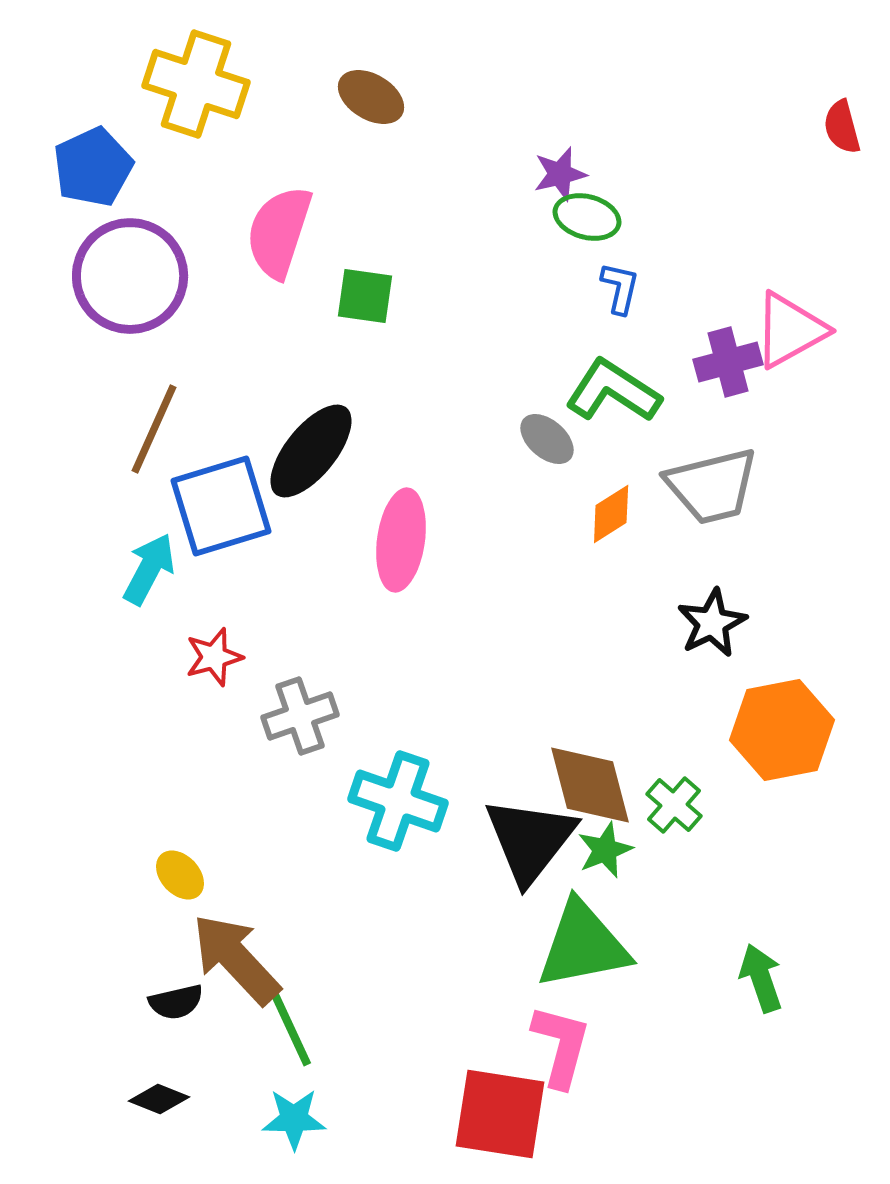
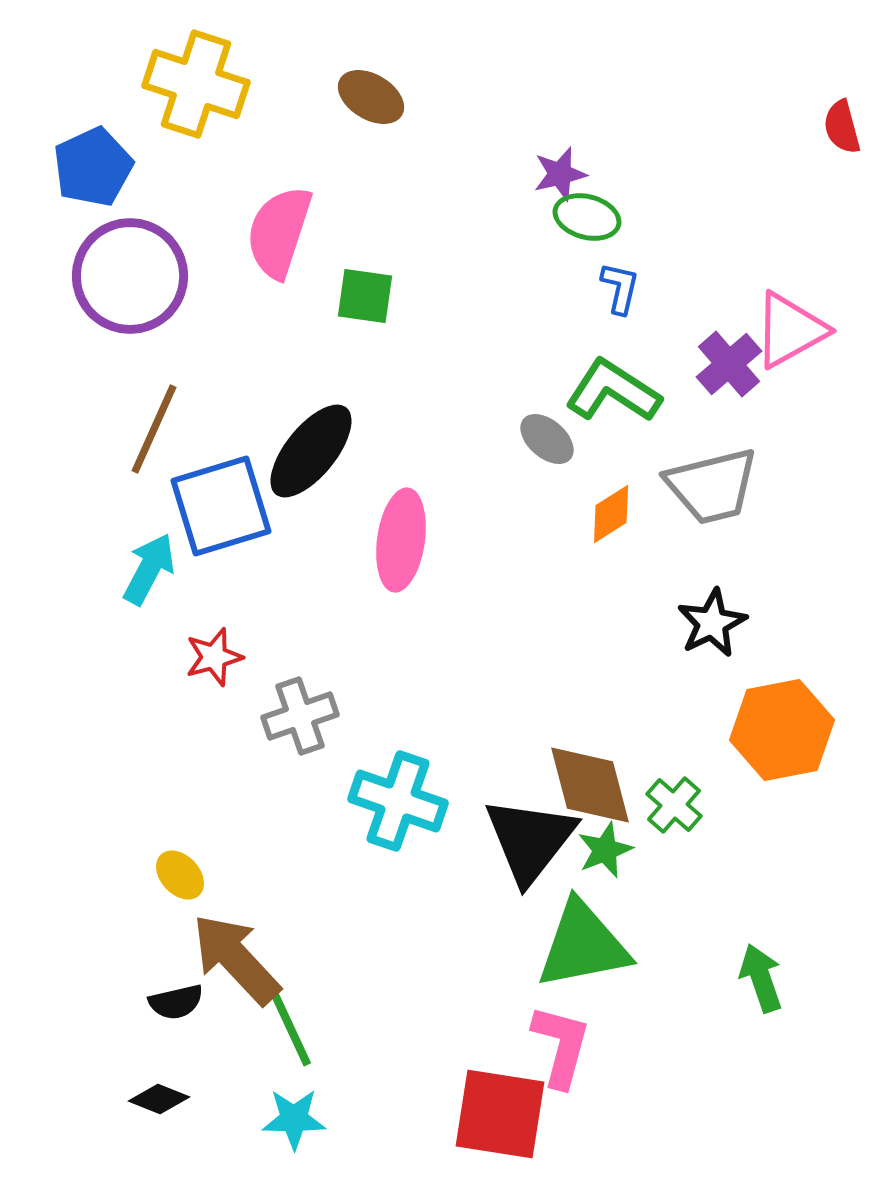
purple cross: moved 1 px right, 2 px down; rotated 26 degrees counterclockwise
